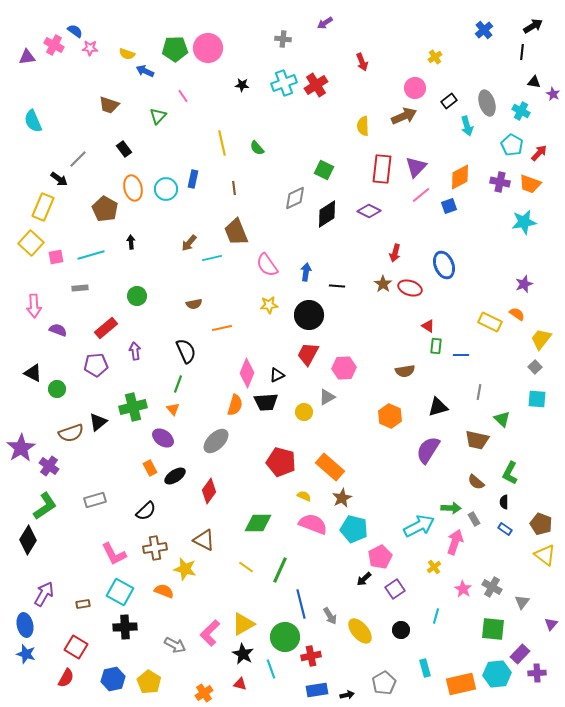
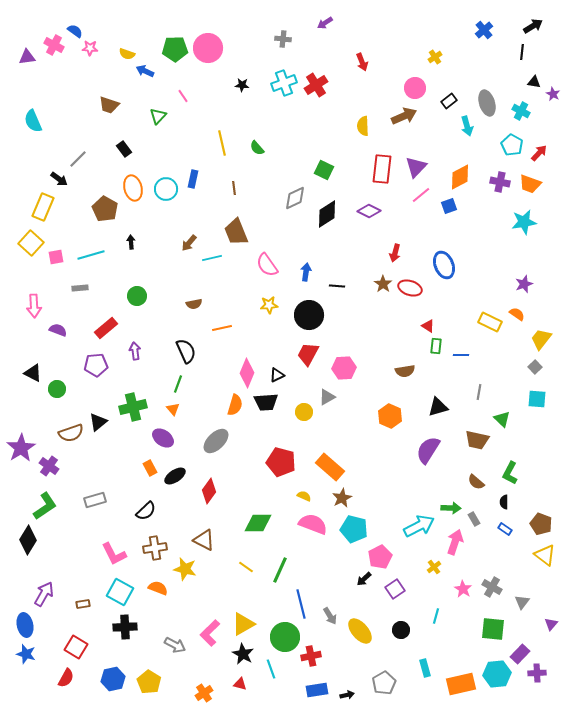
orange semicircle at (164, 591): moved 6 px left, 3 px up
